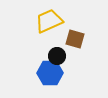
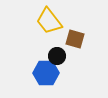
yellow trapezoid: rotated 104 degrees counterclockwise
blue hexagon: moved 4 px left
